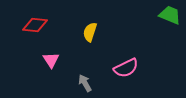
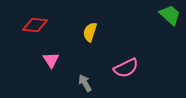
green trapezoid: rotated 20 degrees clockwise
